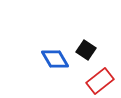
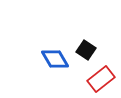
red rectangle: moved 1 px right, 2 px up
